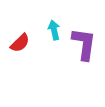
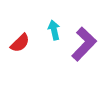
purple L-shape: rotated 36 degrees clockwise
